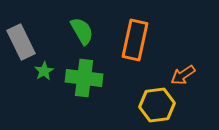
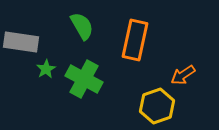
green semicircle: moved 5 px up
gray rectangle: rotated 56 degrees counterclockwise
green star: moved 2 px right, 2 px up
green cross: moved 1 px down; rotated 21 degrees clockwise
yellow hexagon: moved 1 px down; rotated 12 degrees counterclockwise
